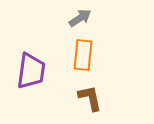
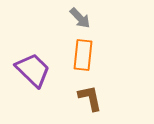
gray arrow: rotated 80 degrees clockwise
purple trapezoid: moved 2 px right, 1 px up; rotated 54 degrees counterclockwise
